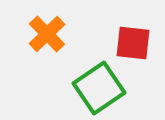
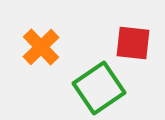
orange cross: moved 6 px left, 13 px down
